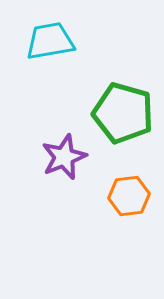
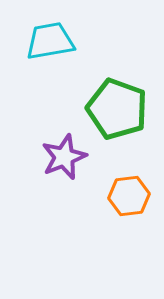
green pentagon: moved 6 px left, 4 px up; rotated 4 degrees clockwise
